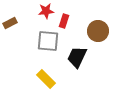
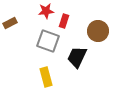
gray square: rotated 15 degrees clockwise
yellow rectangle: moved 2 px up; rotated 30 degrees clockwise
